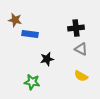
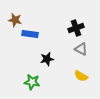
black cross: rotated 14 degrees counterclockwise
